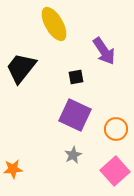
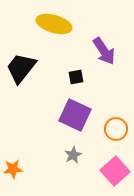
yellow ellipse: rotated 44 degrees counterclockwise
